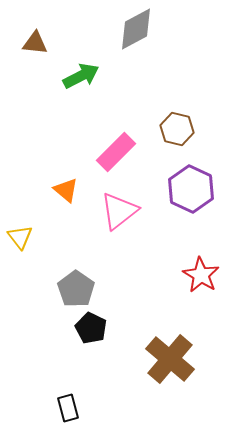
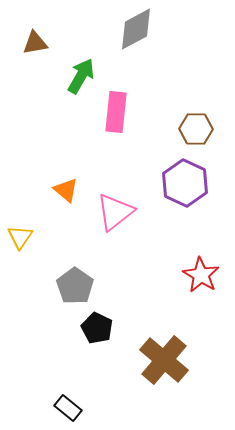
brown triangle: rotated 16 degrees counterclockwise
green arrow: rotated 33 degrees counterclockwise
brown hexagon: moved 19 px right; rotated 12 degrees counterclockwise
pink rectangle: moved 40 px up; rotated 39 degrees counterclockwise
purple hexagon: moved 6 px left, 6 px up
pink triangle: moved 4 px left, 1 px down
yellow triangle: rotated 12 degrees clockwise
gray pentagon: moved 1 px left, 3 px up
black pentagon: moved 6 px right
brown cross: moved 6 px left, 1 px down
black rectangle: rotated 36 degrees counterclockwise
